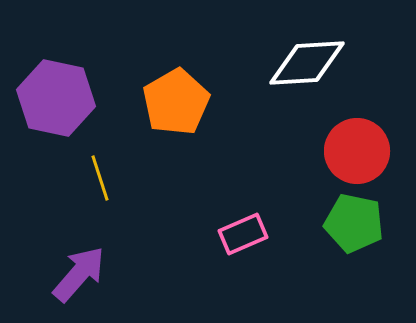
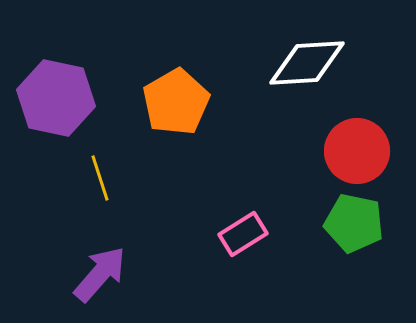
pink rectangle: rotated 9 degrees counterclockwise
purple arrow: moved 21 px right
